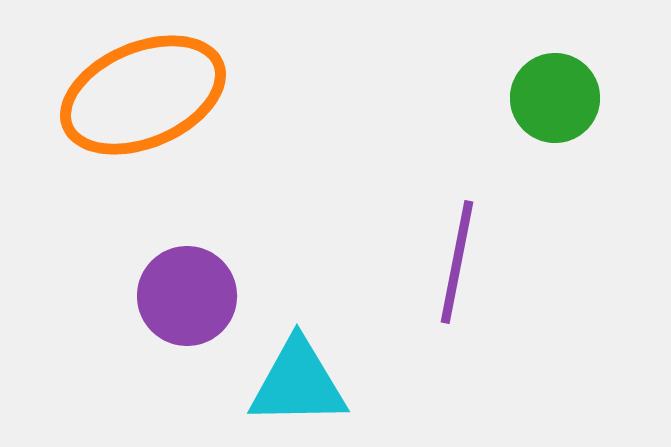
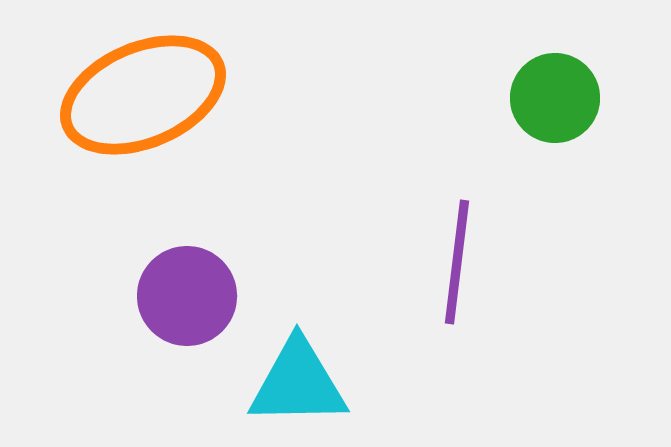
purple line: rotated 4 degrees counterclockwise
